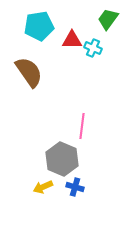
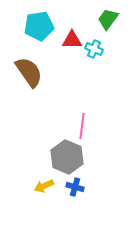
cyan cross: moved 1 px right, 1 px down
gray hexagon: moved 5 px right, 2 px up
yellow arrow: moved 1 px right, 1 px up
